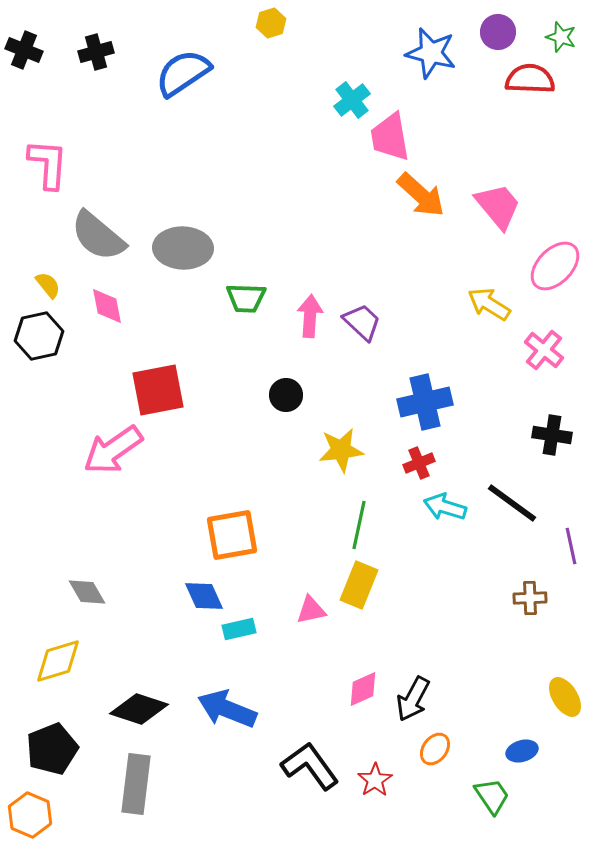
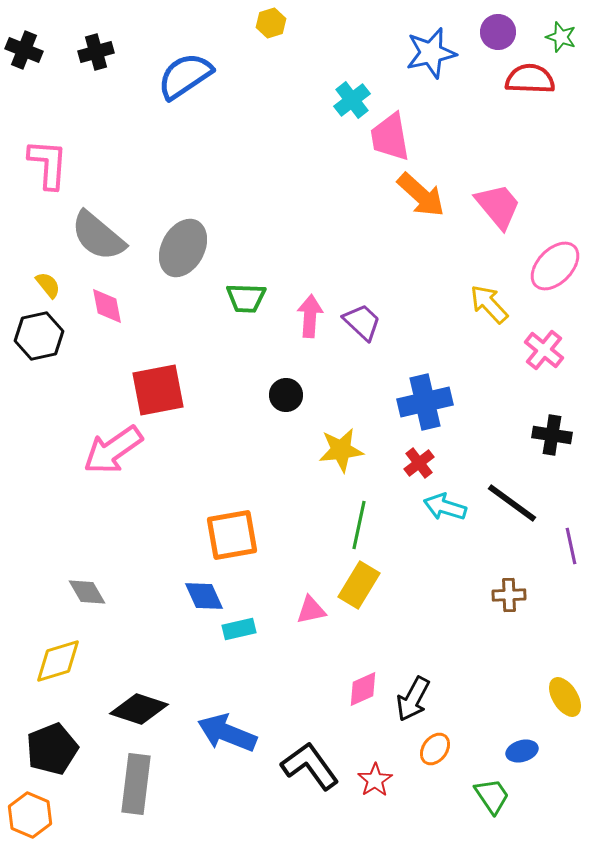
blue star at (431, 53): rotated 27 degrees counterclockwise
blue semicircle at (183, 73): moved 2 px right, 3 px down
gray ellipse at (183, 248): rotated 64 degrees counterclockwise
yellow arrow at (489, 304): rotated 15 degrees clockwise
red cross at (419, 463): rotated 16 degrees counterclockwise
yellow rectangle at (359, 585): rotated 9 degrees clockwise
brown cross at (530, 598): moved 21 px left, 3 px up
blue arrow at (227, 709): moved 24 px down
